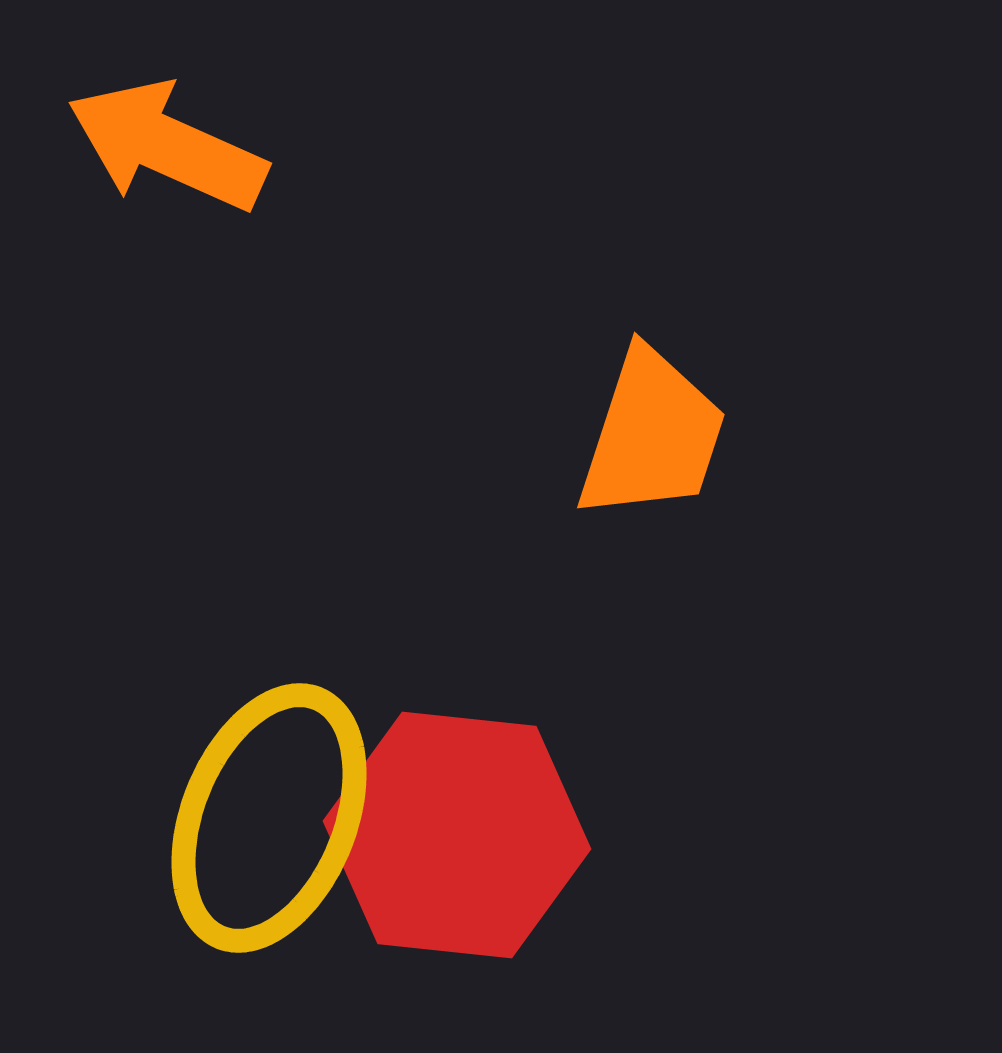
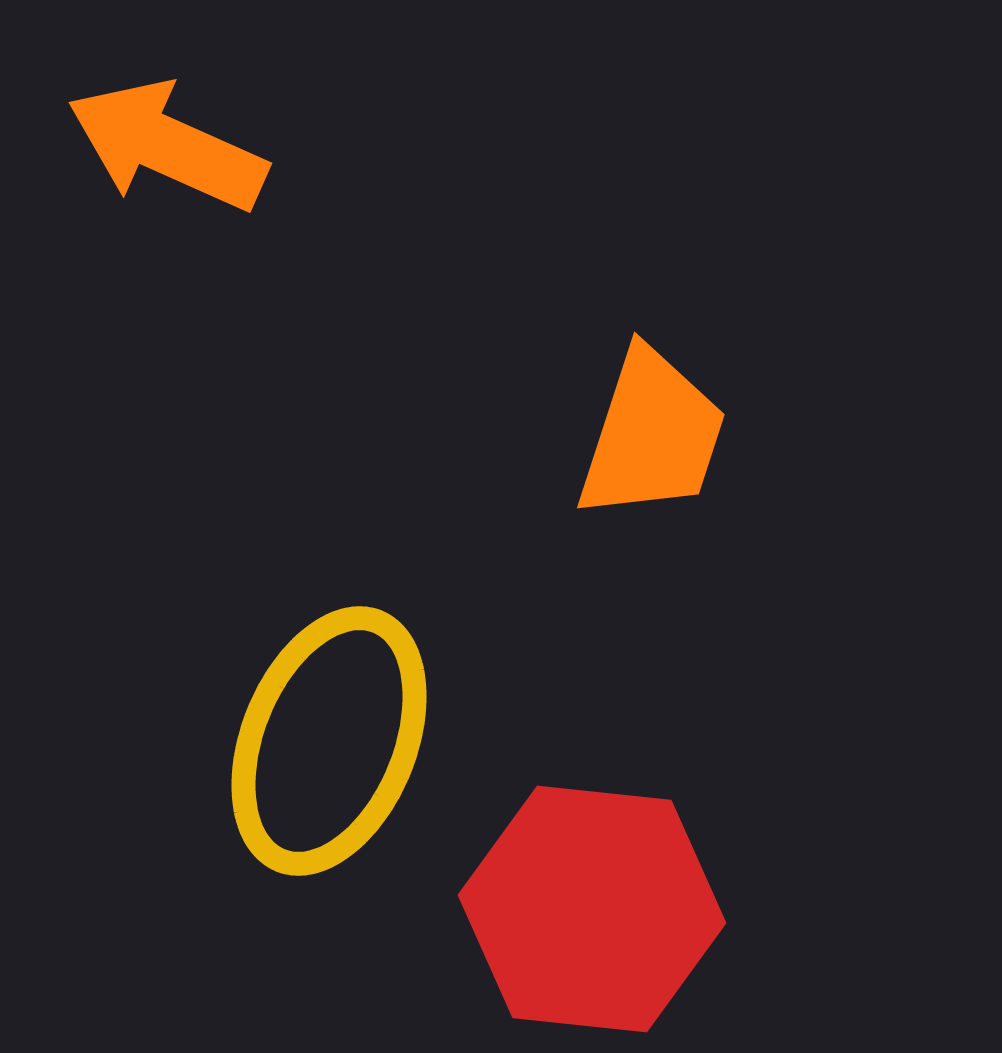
yellow ellipse: moved 60 px right, 77 px up
red hexagon: moved 135 px right, 74 px down
